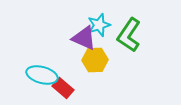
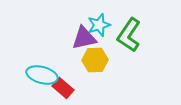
purple triangle: rotated 36 degrees counterclockwise
